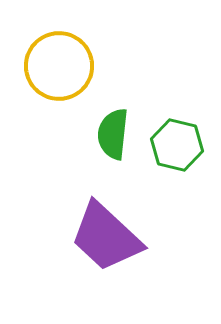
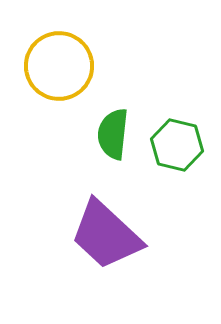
purple trapezoid: moved 2 px up
